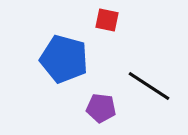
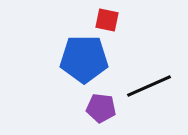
blue pentagon: moved 20 px right; rotated 15 degrees counterclockwise
black line: rotated 57 degrees counterclockwise
